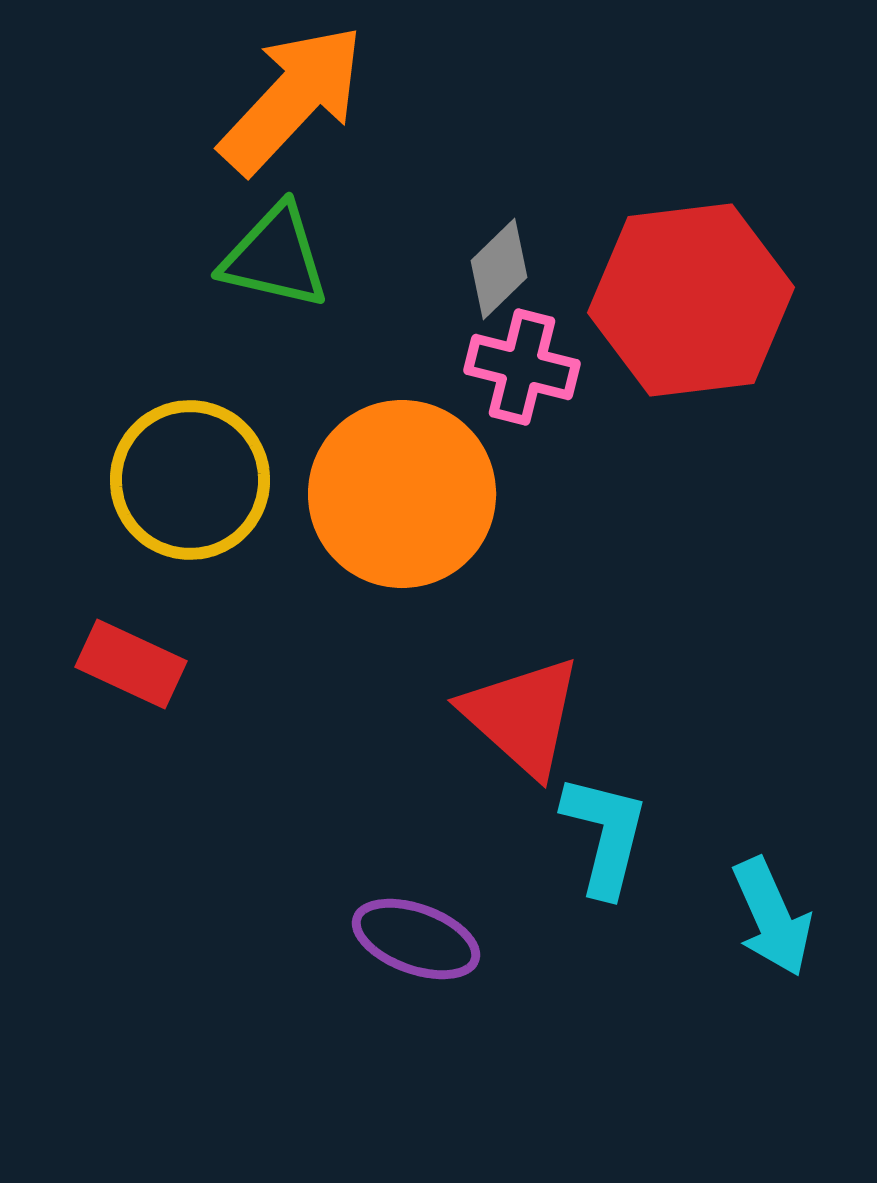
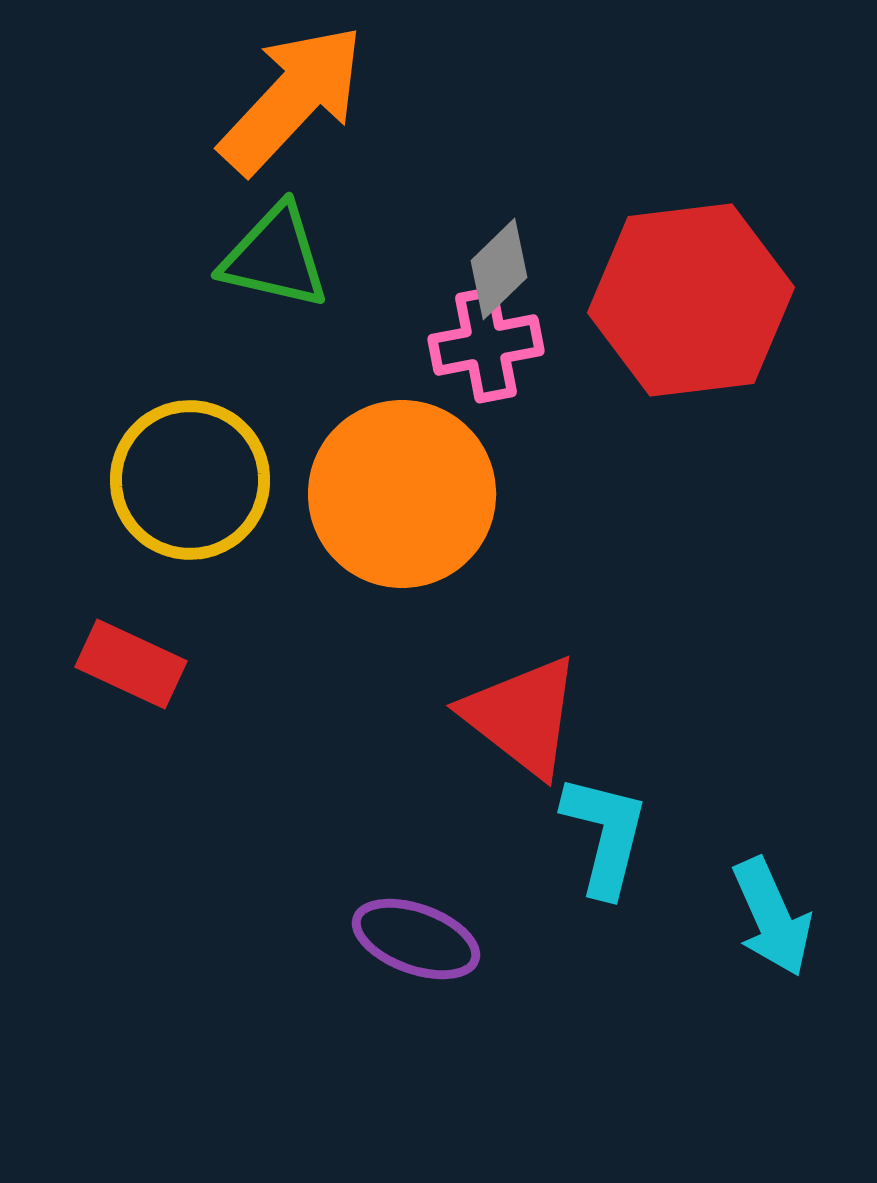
pink cross: moved 36 px left, 22 px up; rotated 25 degrees counterclockwise
red triangle: rotated 4 degrees counterclockwise
